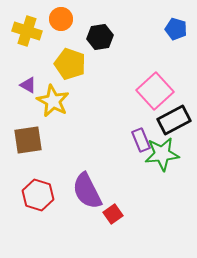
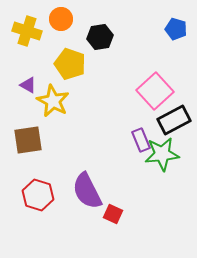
red square: rotated 30 degrees counterclockwise
